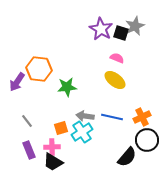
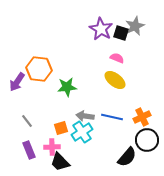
black trapezoid: moved 7 px right; rotated 15 degrees clockwise
